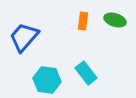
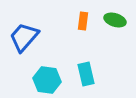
cyan rectangle: moved 1 px down; rotated 25 degrees clockwise
